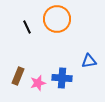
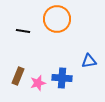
black line: moved 4 px left, 4 px down; rotated 56 degrees counterclockwise
